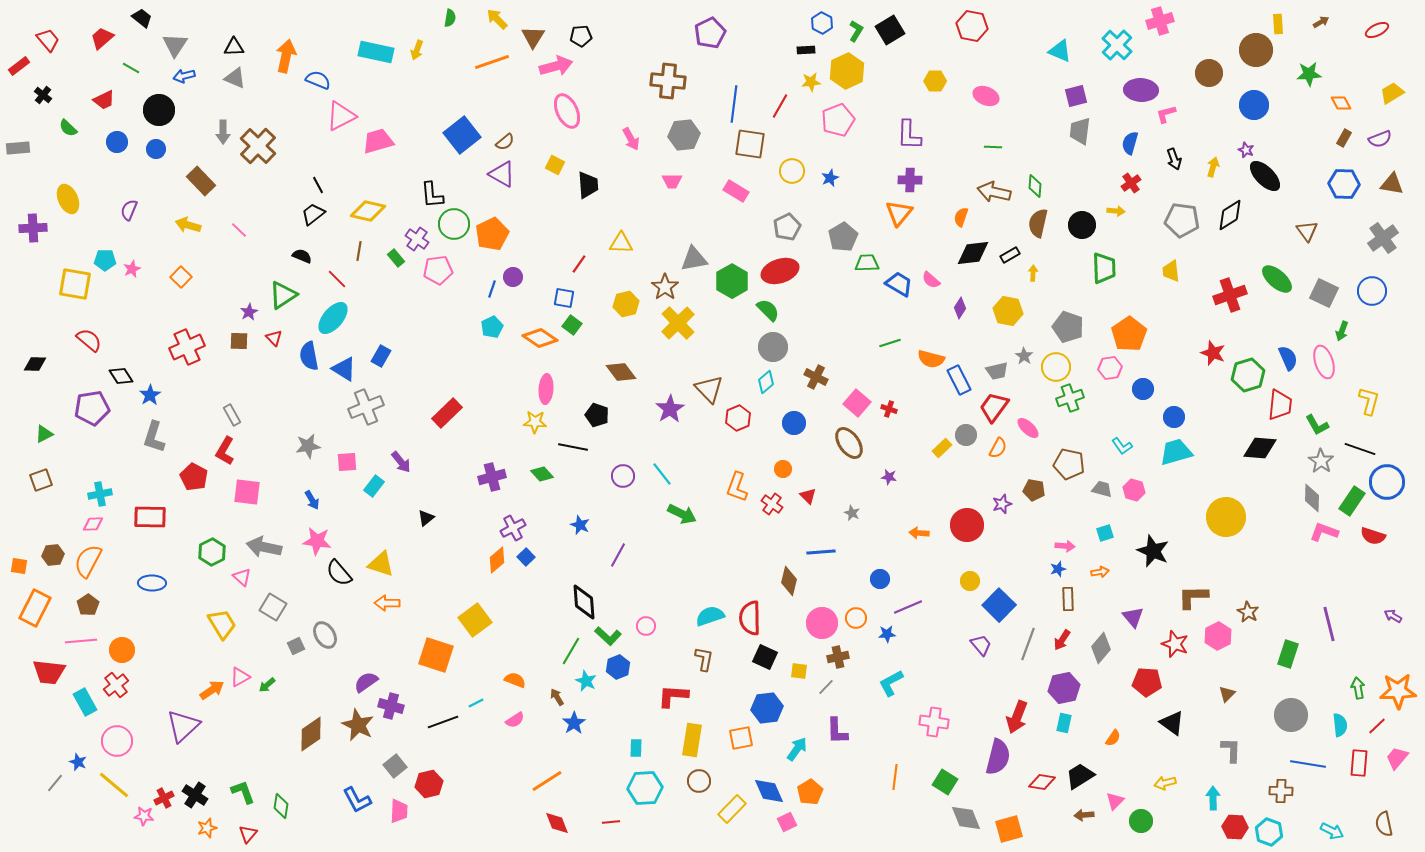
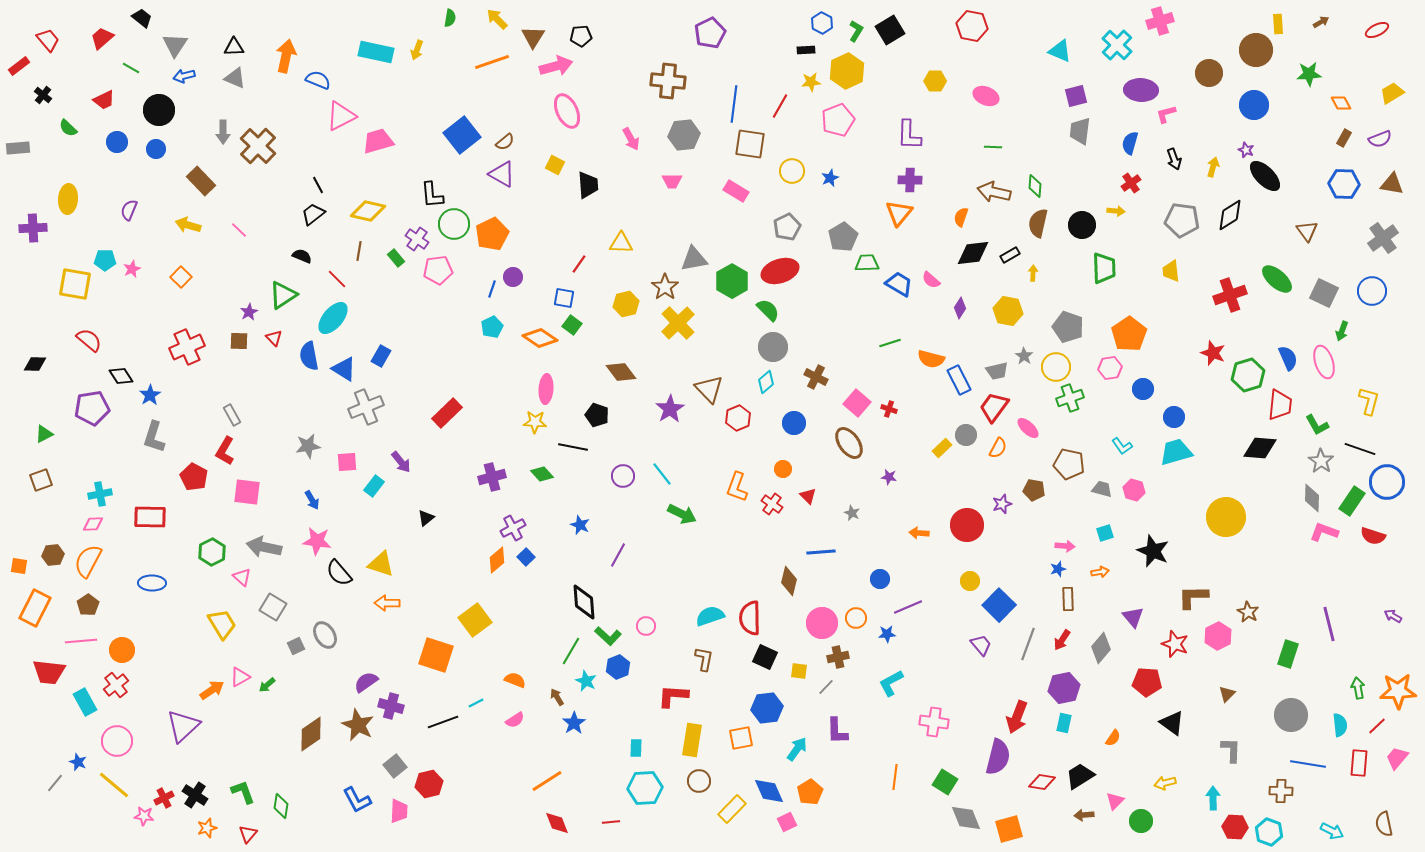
yellow ellipse at (68, 199): rotated 28 degrees clockwise
